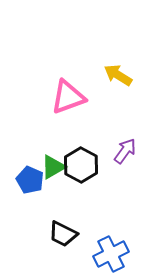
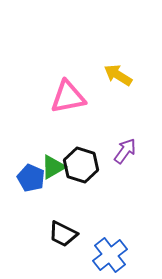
pink triangle: rotated 9 degrees clockwise
black hexagon: rotated 12 degrees counterclockwise
blue pentagon: moved 1 px right, 2 px up
blue cross: moved 1 px left, 1 px down; rotated 12 degrees counterclockwise
